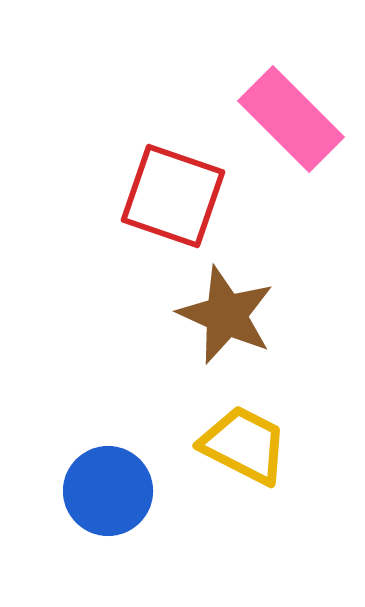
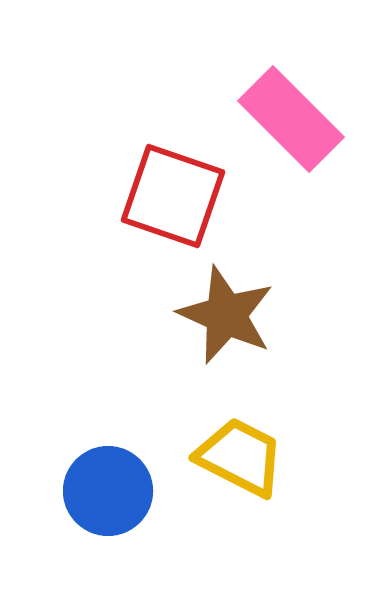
yellow trapezoid: moved 4 px left, 12 px down
